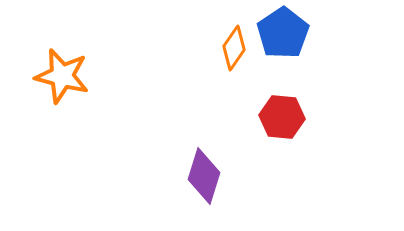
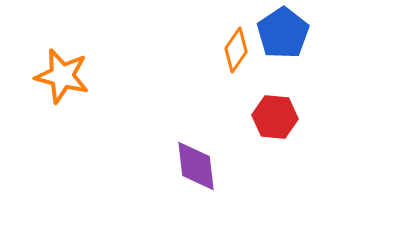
orange diamond: moved 2 px right, 2 px down
red hexagon: moved 7 px left
purple diamond: moved 8 px left, 10 px up; rotated 24 degrees counterclockwise
